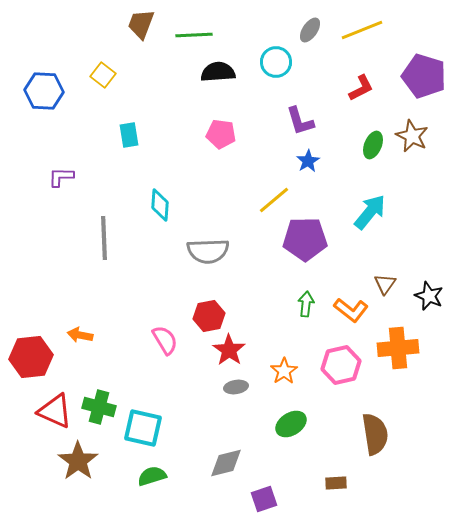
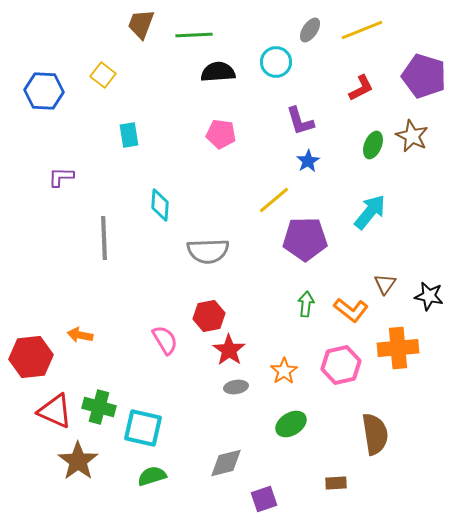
black star at (429, 296): rotated 12 degrees counterclockwise
